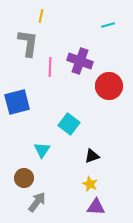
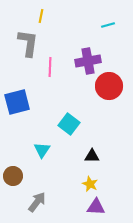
purple cross: moved 8 px right; rotated 30 degrees counterclockwise
black triangle: rotated 21 degrees clockwise
brown circle: moved 11 px left, 2 px up
